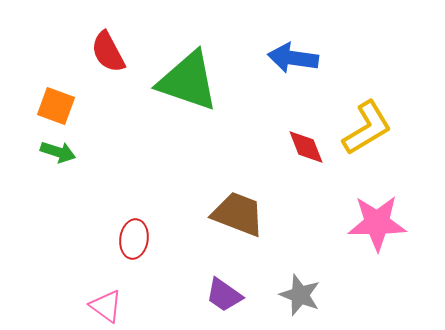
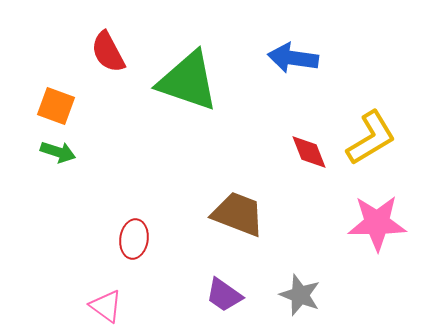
yellow L-shape: moved 4 px right, 10 px down
red diamond: moved 3 px right, 5 px down
